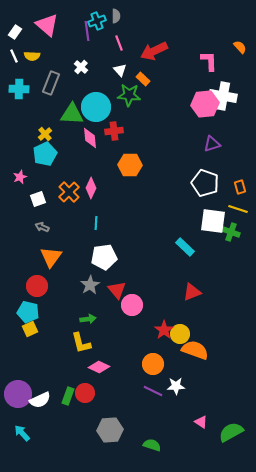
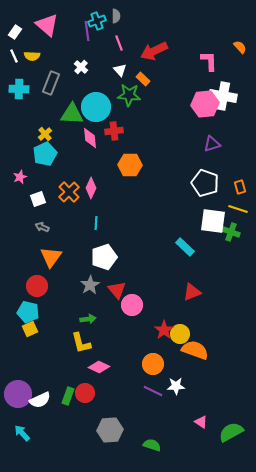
white pentagon at (104, 257): rotated 10 degrees counterclockwise
